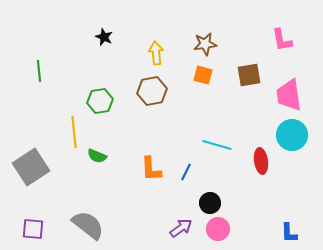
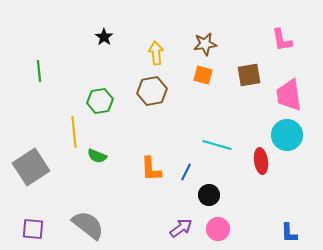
black star: rotated 12 degrees clockwise
cyan circle: moved 5 px left
black circle: moved 1 px left, 8 px up
